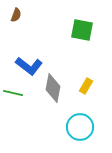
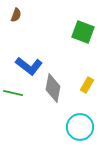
green square: moved 1 px right, 2 px down; rotated 10 degrees clockwise
yellow rectangle: moved 1 px right, 1 px up
